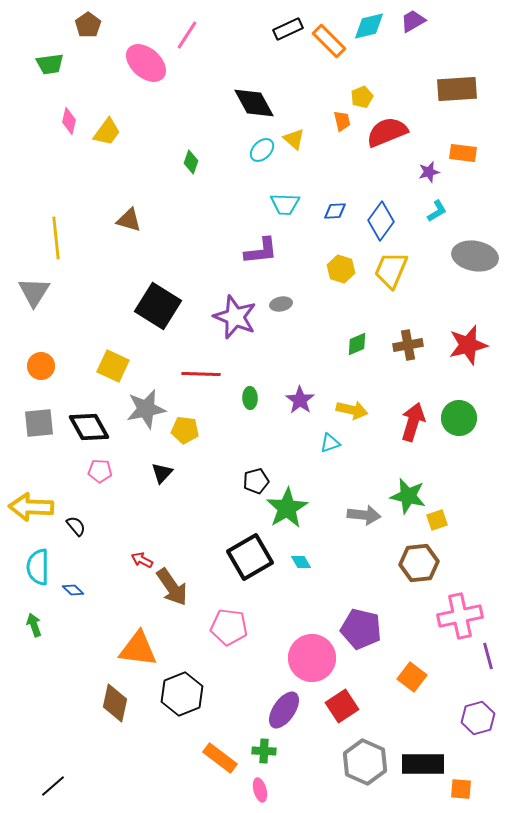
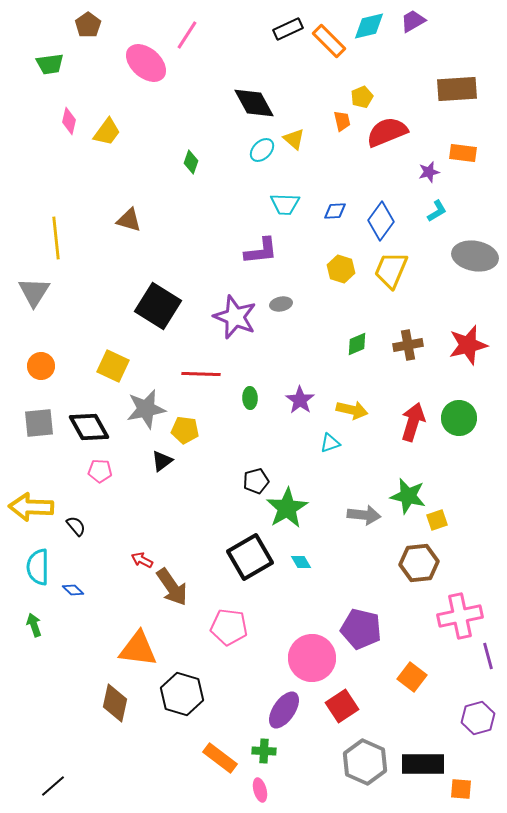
black triangle at (162, 473): moved 12 px up; rotated 10 degrees clockwise
black hexagon at (182, 694): rotated 21 degrees counterclockwise
